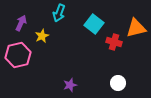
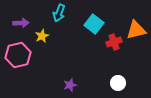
purple arrow: rotated 63 degrees clockwise
orange triangle: moved 2 px down
red cross: rotated 35 degrees counterclockwise
